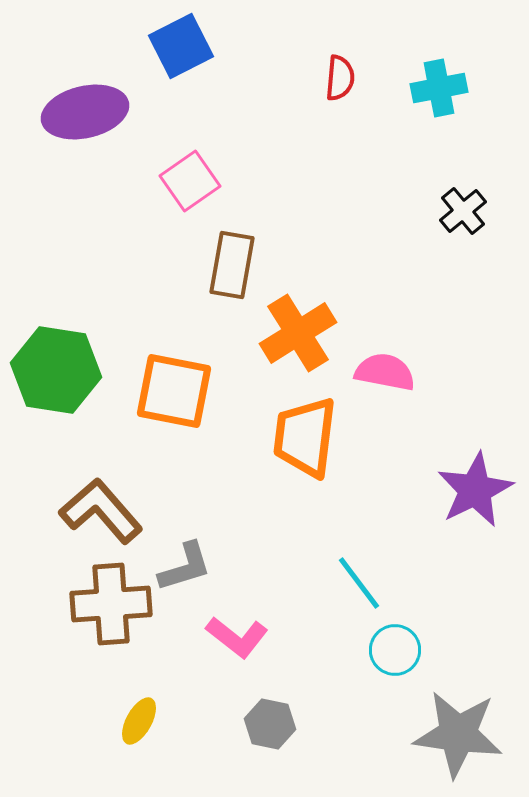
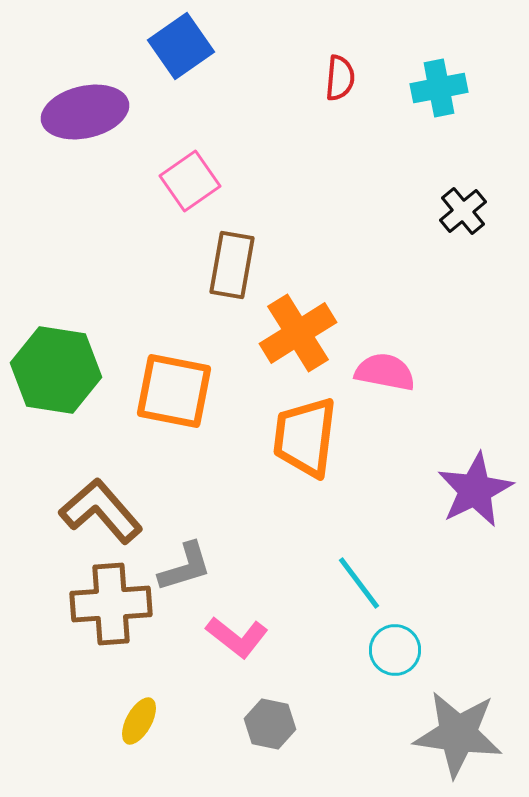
blue square: rotated 8 degrees counterclockwise
